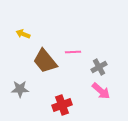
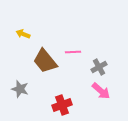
gray star: rotated 18 degrees clockwise
